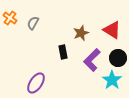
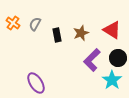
orange cross: moved 3 px right, 5 px down
gray semicircle: moved 2 px right, 1 px down
black rectangle: moved 6 px left, 17 px up
purple ellipse: rotated 65 degrees counterclockwise
